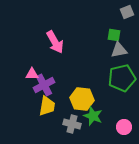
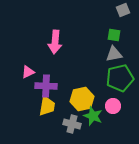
gray square: moved 4 px left, 2 px up
pink arrow: rotated 35 degrees clockwise
gray triangle: moved 5 px left, 4 px down
pink triangle: moved 4 px left, 2 px up; rotated 24 degrees counterclockwise
green pentagon: moved 2 px left
purple cross: moved 2 px right, 1 px down; rotated 30 degrees clockwise
yellow hexagon: rotated 20 degrees counterclockwise
pink circle: moved 11 px left, 21 px up
